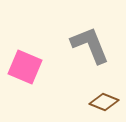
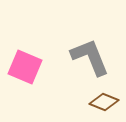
gray L-shape: moved 12 px down
